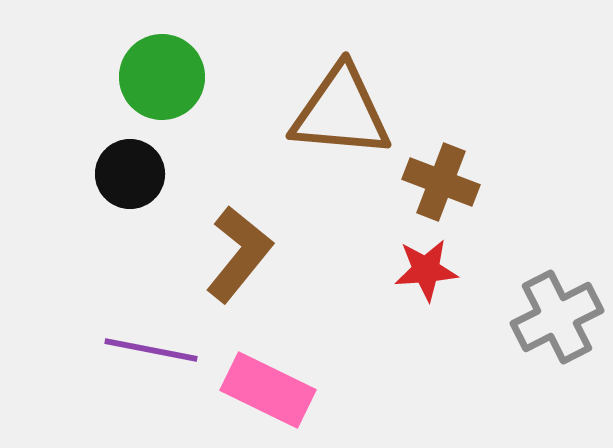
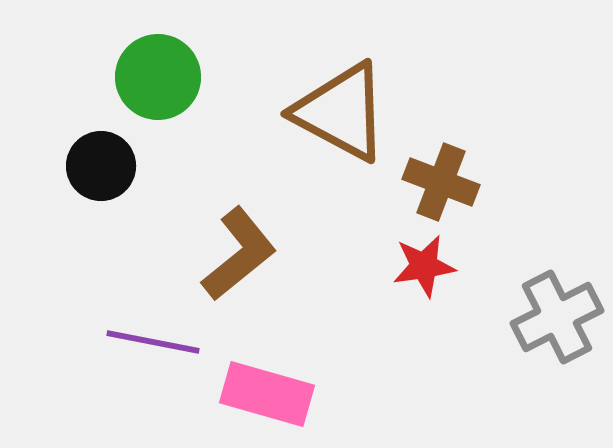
green circle: moved 4 px left
brown triangle: rotated 23 degrees clockwise
black circle: moved 29 px left, 8 px up
brown L-shape: rotated 12 degrees clockwise
red star: moved 2 px left, 4 px up; rotated 4 degrees counterclockwise
purple line: moved 2 px right, 8 px up
pink rectangle: moved 1 px left, 4 px down; rotated 10 degrees counterclockwise
